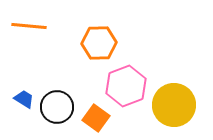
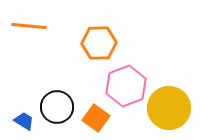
blue trapezoid: moved 22 px down
yellow circle: moved 5 px left, 3 px down
